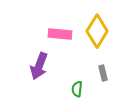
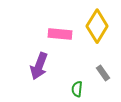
yellow diamond: moved 5 px up
gray rectangle: rotated 21 degrees counterclockwise
